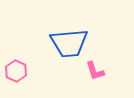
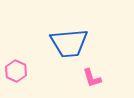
pink L-shape: moved 3 px left, 7 px down
